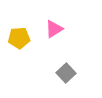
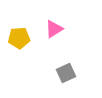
gray square: rotated 18 degrees clockwise
